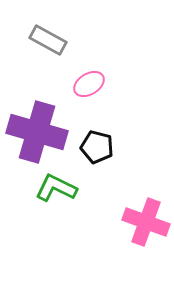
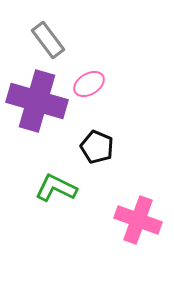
gray rectangle: rotated 24 degrees clockwise
purple cross: moved 31 px up
black pentagon: rotated 8 degrees clockwise
pink cross: moved 8 px left, 2 px up
